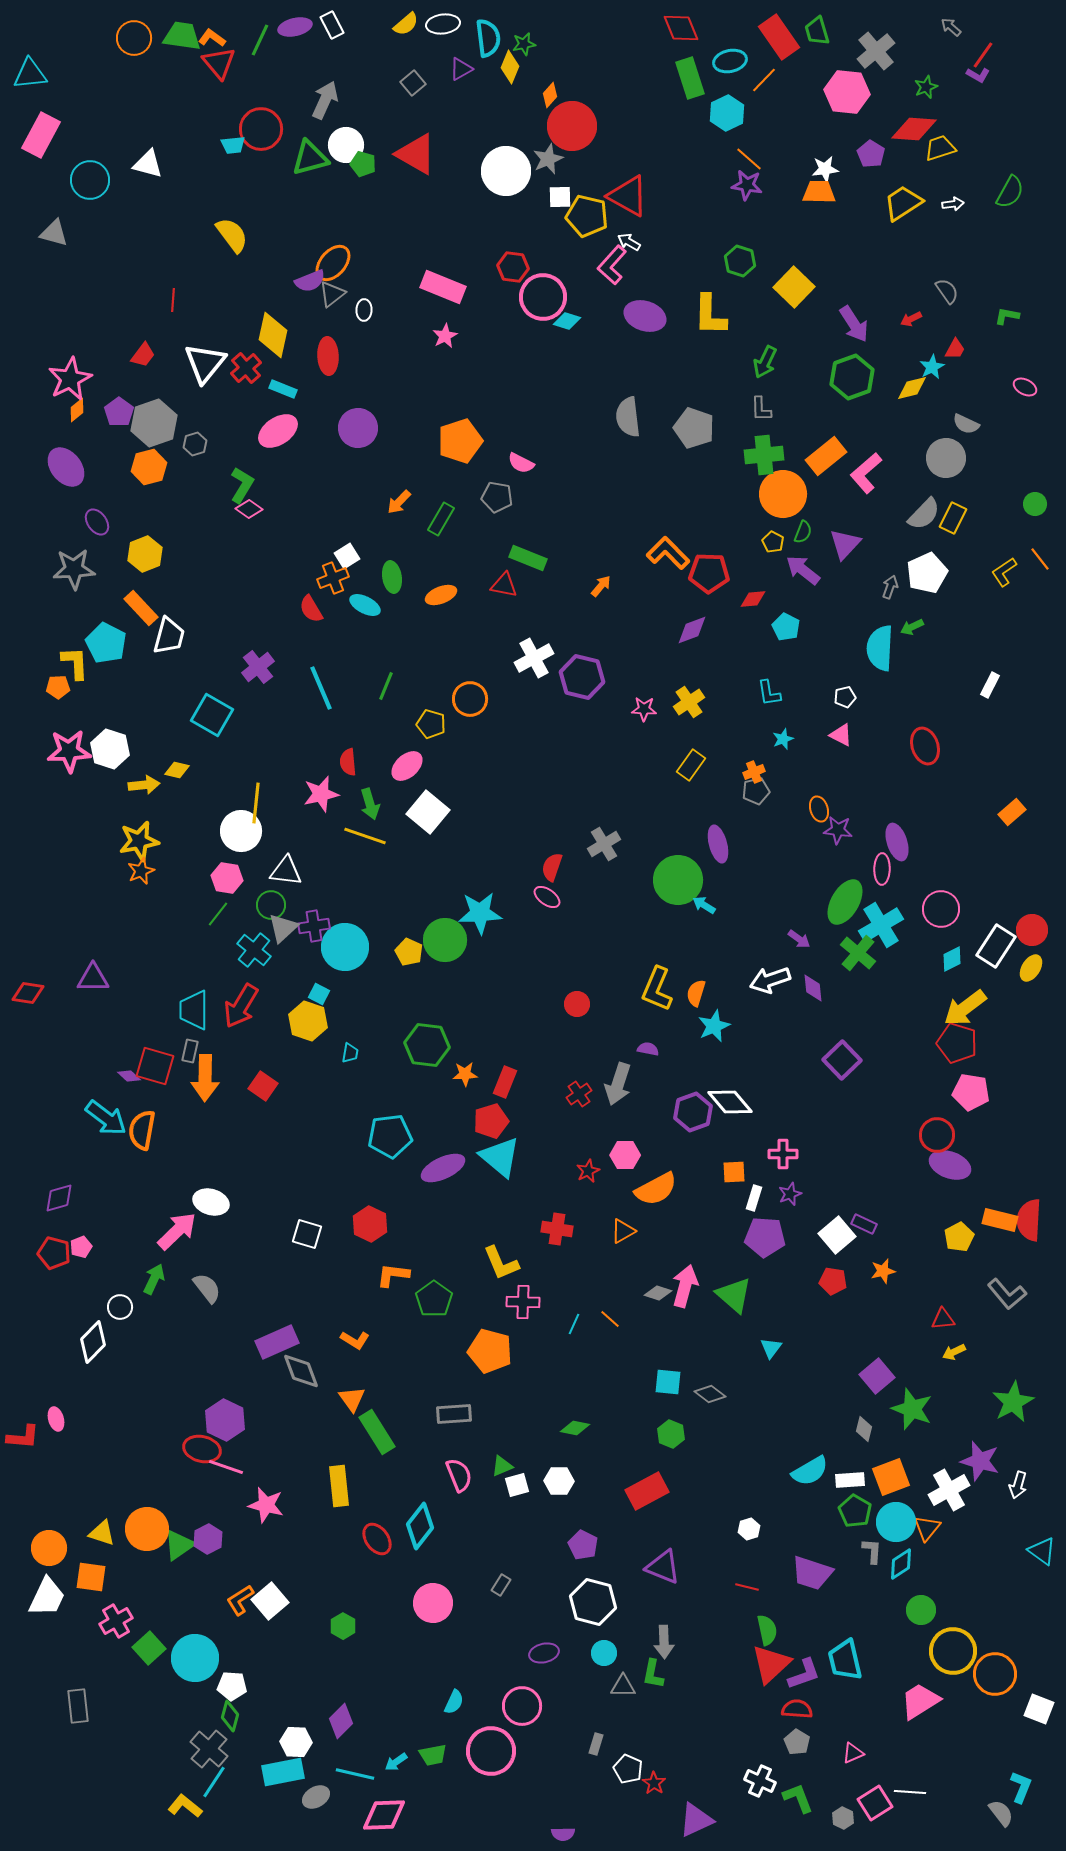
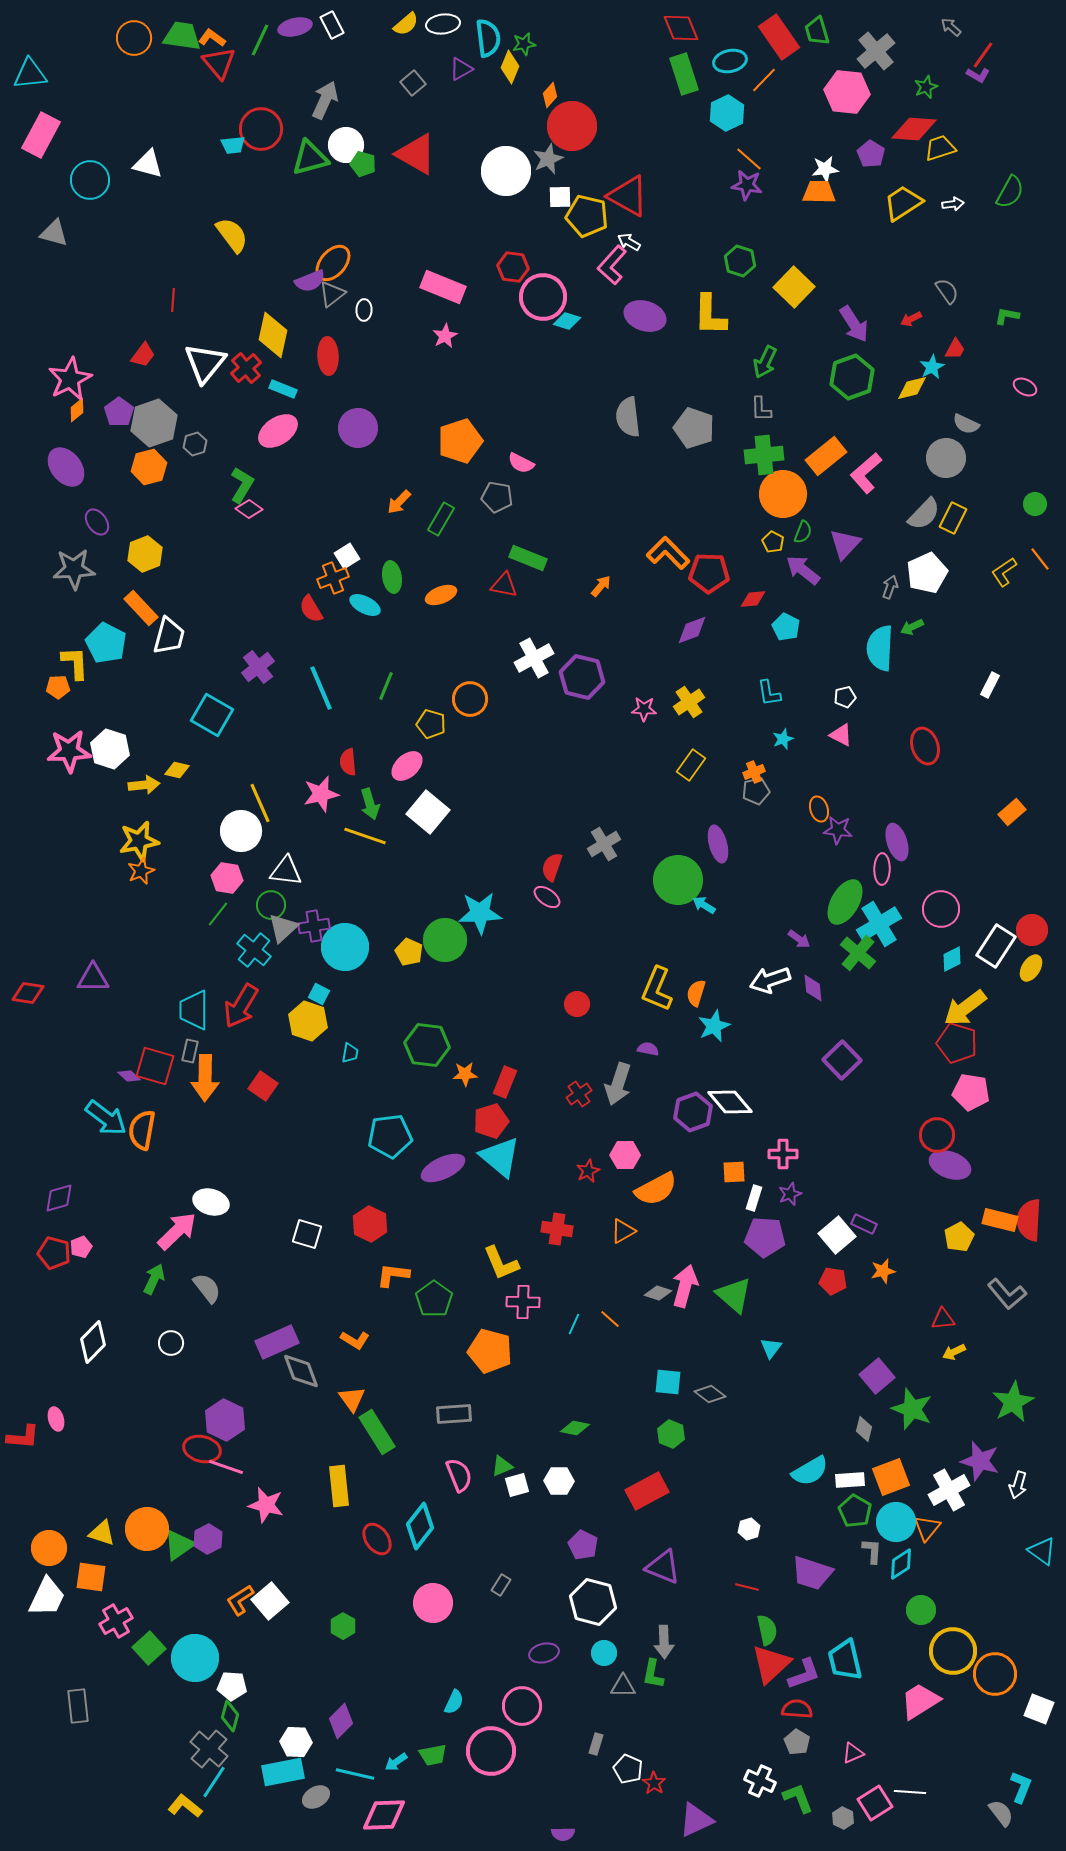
green rectangle at (690, 78): moved 6 px left, 4 px up
yellow line at (256, 803): moved 4 px right; rotated 30 degrees counterclockwise
cyan cross at (881, 925): moved 2 px left, 1 px up
white circle at (120, 1307): moved 51 px right, 36 px down
